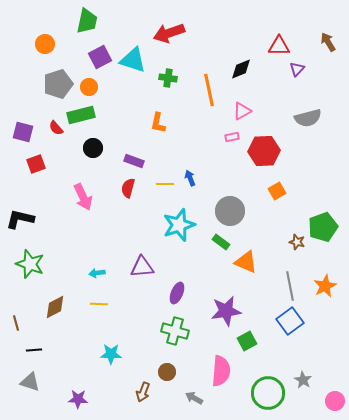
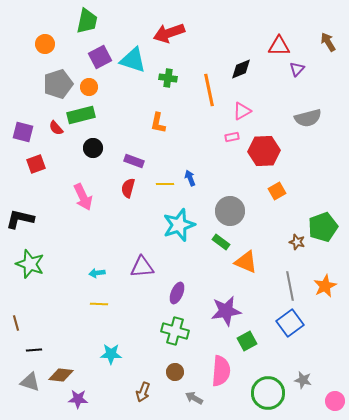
brown diamond at (55, 307): moved 6 px right, 68 px down; rotated 35 degrees clockwise
blue square at (290, 321): moved 2 px down
brown circle at (167, 372): moved 8 px right
gray star at (303, 380): rotated 18 degrees counterclockwise
